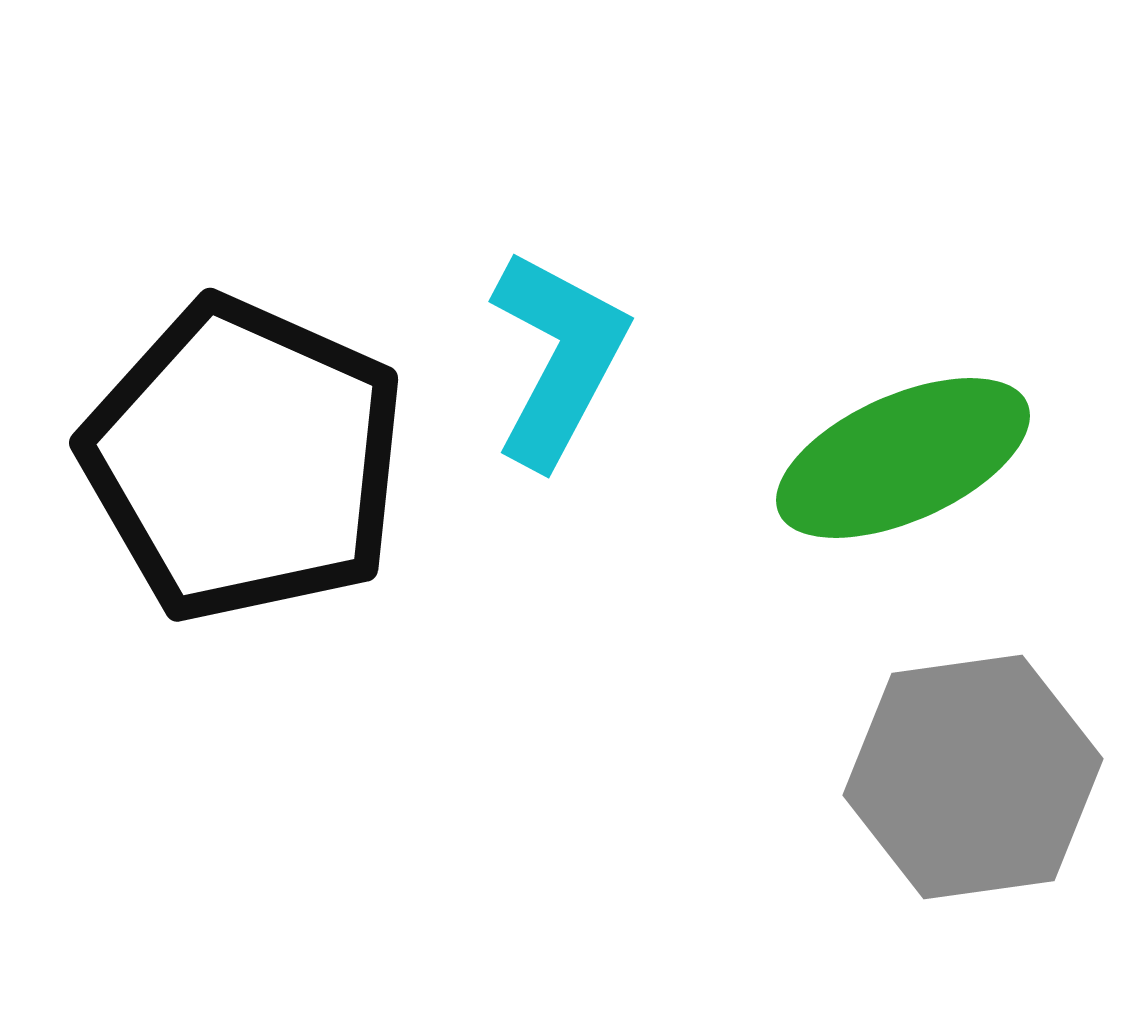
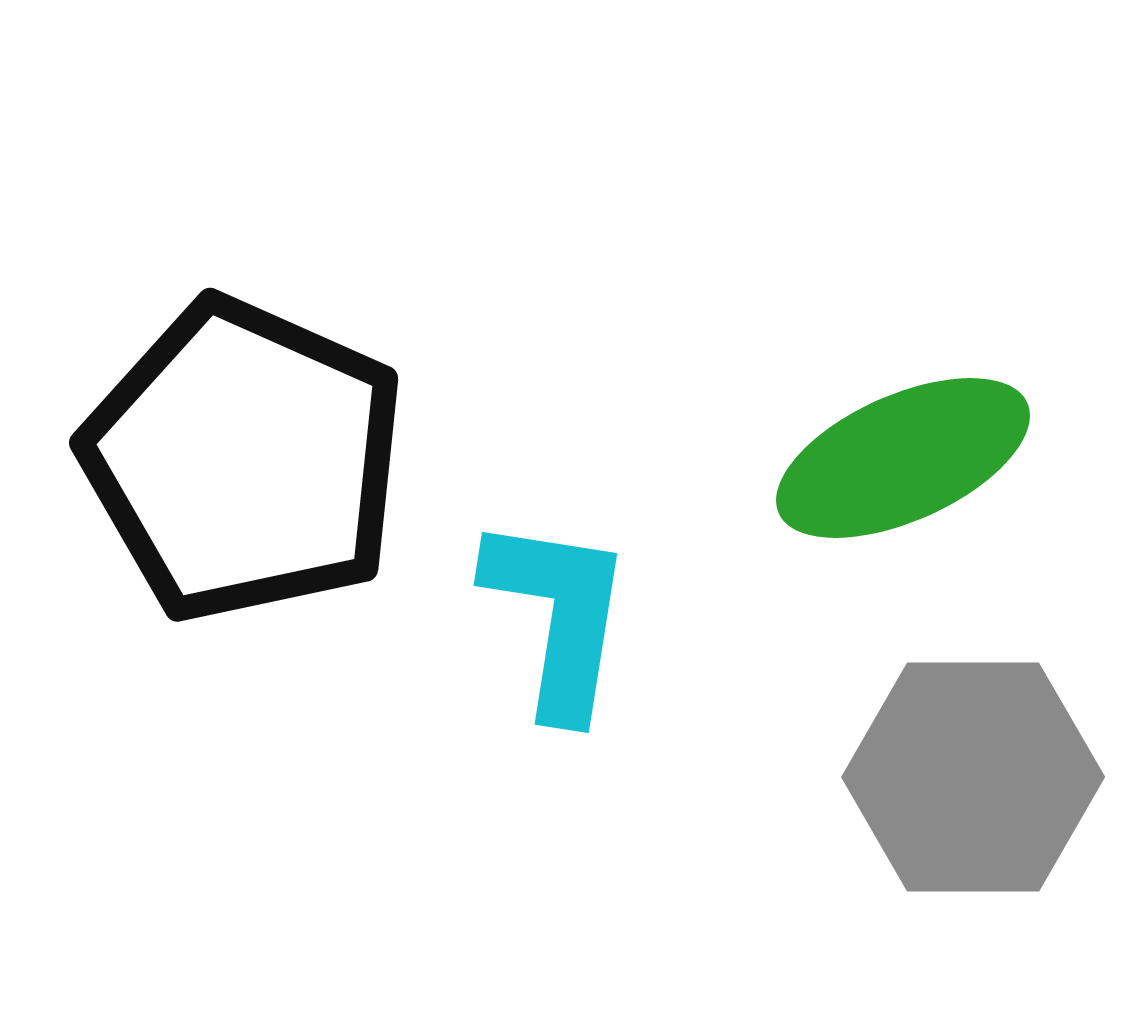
cyan L-shape: moved 258 px down; rotated 19 degrees counterclockwise
gray hexagon: rotated 8 degrees clockwise
